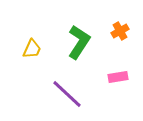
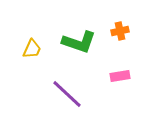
orange cross: rotated 18 degrees clockwise
green L-shape: rotated 76 degrees clockwise
pink rectangle: moved 2 px right, 1 px up
